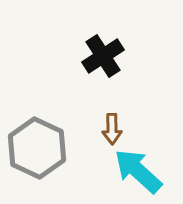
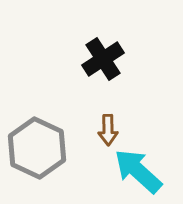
black cross: moved 3 px down
brown arrow: moved 4 px left, 1 px down
